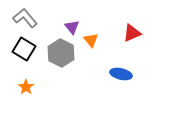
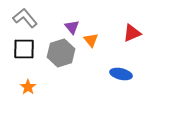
black square: rotated 30 degrees counterclockwise
gray hexagon: rotated 16 degrees clockwise
orange star: moved 2 px right
